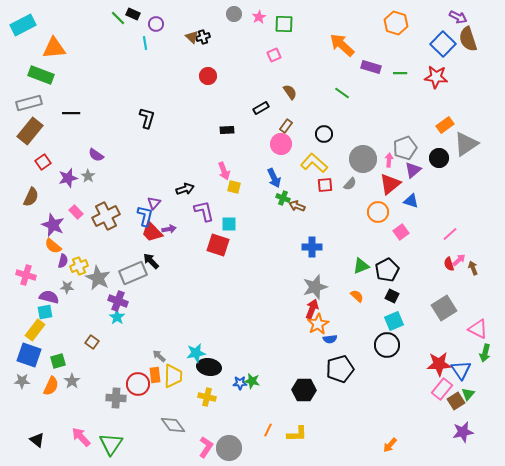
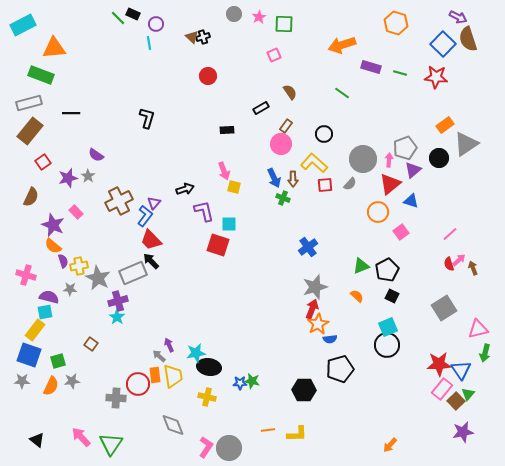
cyan line at (145, 43): moved 4 px right
orange arrow at (342, 45): rotated 60 degrees counterclockwise
green line at (400, 73): rotated 16 degrees clockwise
brown arrow at (297, 206): moved 4 px left, 27 px up; rotated 112 degrees counterclockwise
brown cross at (106, 216): moved 13 px right, 15 px up
blue L-shape at (145, 216): rotated 25 degrees clockwise
purple arrow at (169, 229): moved 116 px down; rotated 104 degrees counterclockwise
red trapezoid at (152, 232): moved 1 px left, 8 px down
blue cross at (312, 247): moved 4 px left; rotated 36 degrees counterclockwise
purple semicircle at (63, 261): rotated 32 degrees counterclockwise
yellow cross at (79, 266): rotated 12 degrees clockwise
gray star at (67, 287): moved 3 px right, 2 px down
purple cross at (118, 301): rotated 36 degrees counterclockwise
cyan square at (394, 321): moved 6 px left, 6 px down
pink triangle at (478, 329): rotated 40 degrees counterclockwise
brown square at (92, 342): moved 1 px left, 2 px down
yellow trapezoid at (173, 376): rotated 10 degrees counterclockwise
gray star at (72, 381): rotated 28 degrees clockwise
brown square at (456, 401): rotated 12 degrees counterclockwise
gray diamond at (173, 425): rotated 15 degrees clockwise
orange line at (268, 430): rotated 56 degrees clockwise
